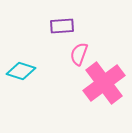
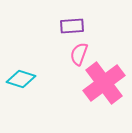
purple rectangle: moved 10 px right
cyan diamond: moved 8 px down
